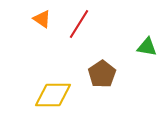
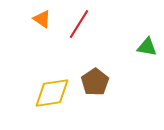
brown pentagon: moved 7 px left, 8 px down
yellow diamond: moved 1 px left, 2 px up; rotated 9 degrees counterclockwise
